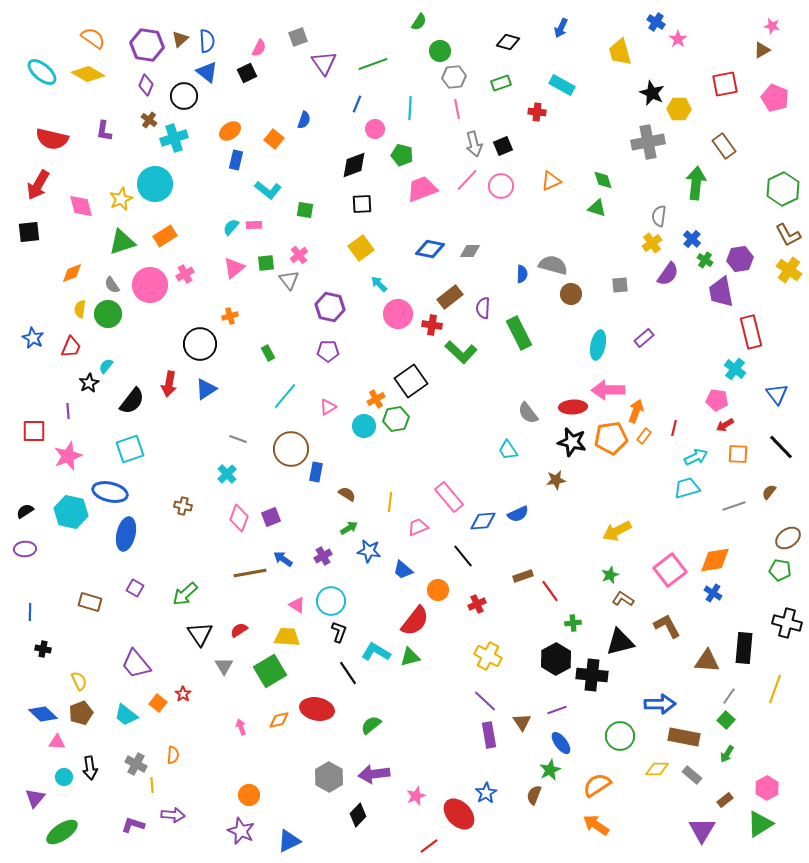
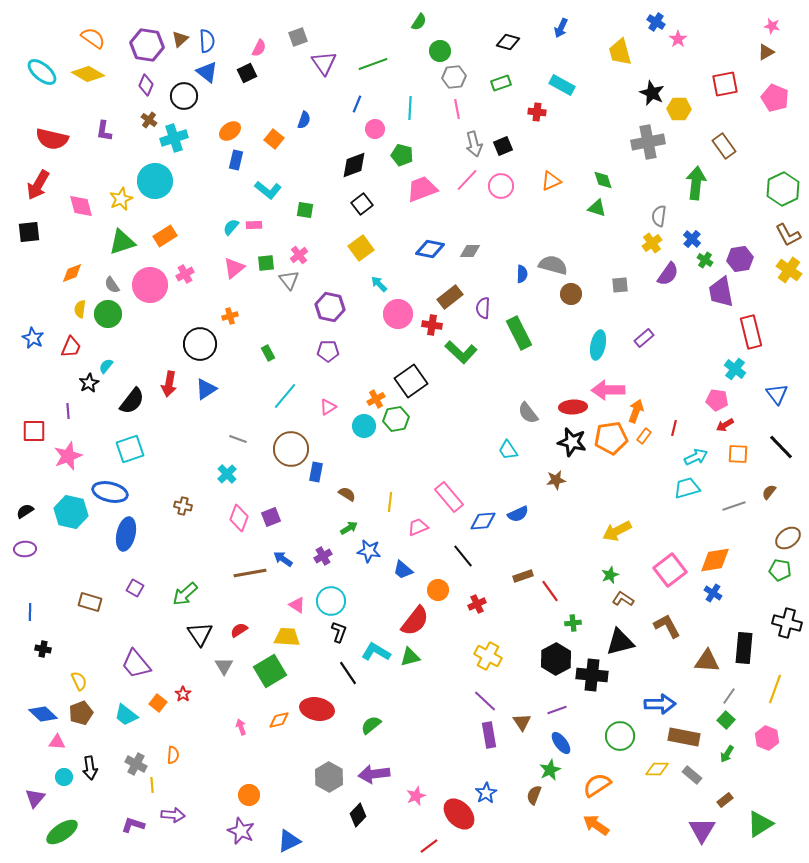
brown triangle at (762, 50): moved 4 px right, 2 px down
cyan circle at (155, 184): moved 3 px up
black square at (362, 204): rotated 35 degrees counterclockwise
pink hexagon at (767, 788): moved 50 px up; rotated 10 degrees counterclockwise
